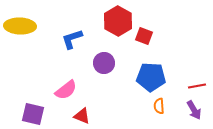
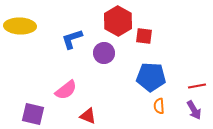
red square: rotated 12 degrees counterclockwise
purple circle: moved 10 px up
red triangle: moved 6 px right
